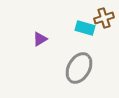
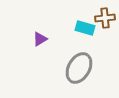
brown cross: moved 1 px right; rotated 12 degrees clockwise
